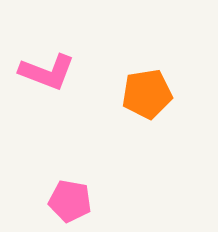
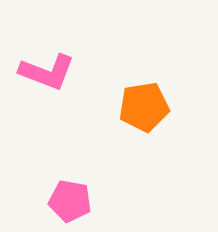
orange pentagon: moved 3 px left, 13 px down
